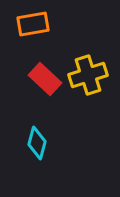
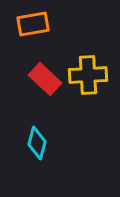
yellow cross: rotated 15 degrees clockwise
